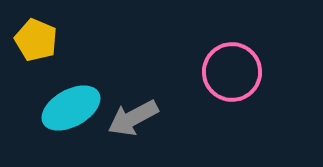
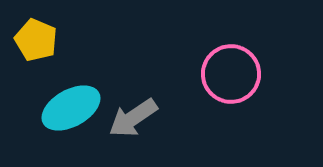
pink circle: moved 1 px left, 2 px down
gray arrow: rotated 6 degrees counterclockwise
